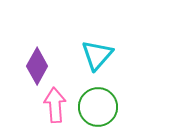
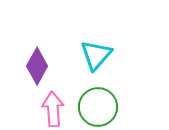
cyan triangle: moved 1 px left
pink arrow: moved 2 px left, 4 px down
